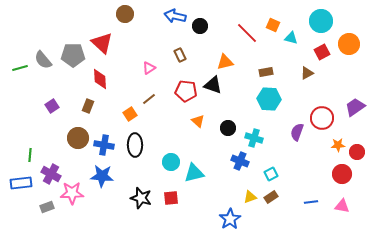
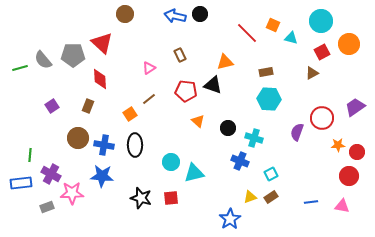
black circle at (200, 26): moved 12 px up
brown triangle at (307, 73): moved 5 px right
red circle at (342, 174): moved 7 px right, 2 px down
